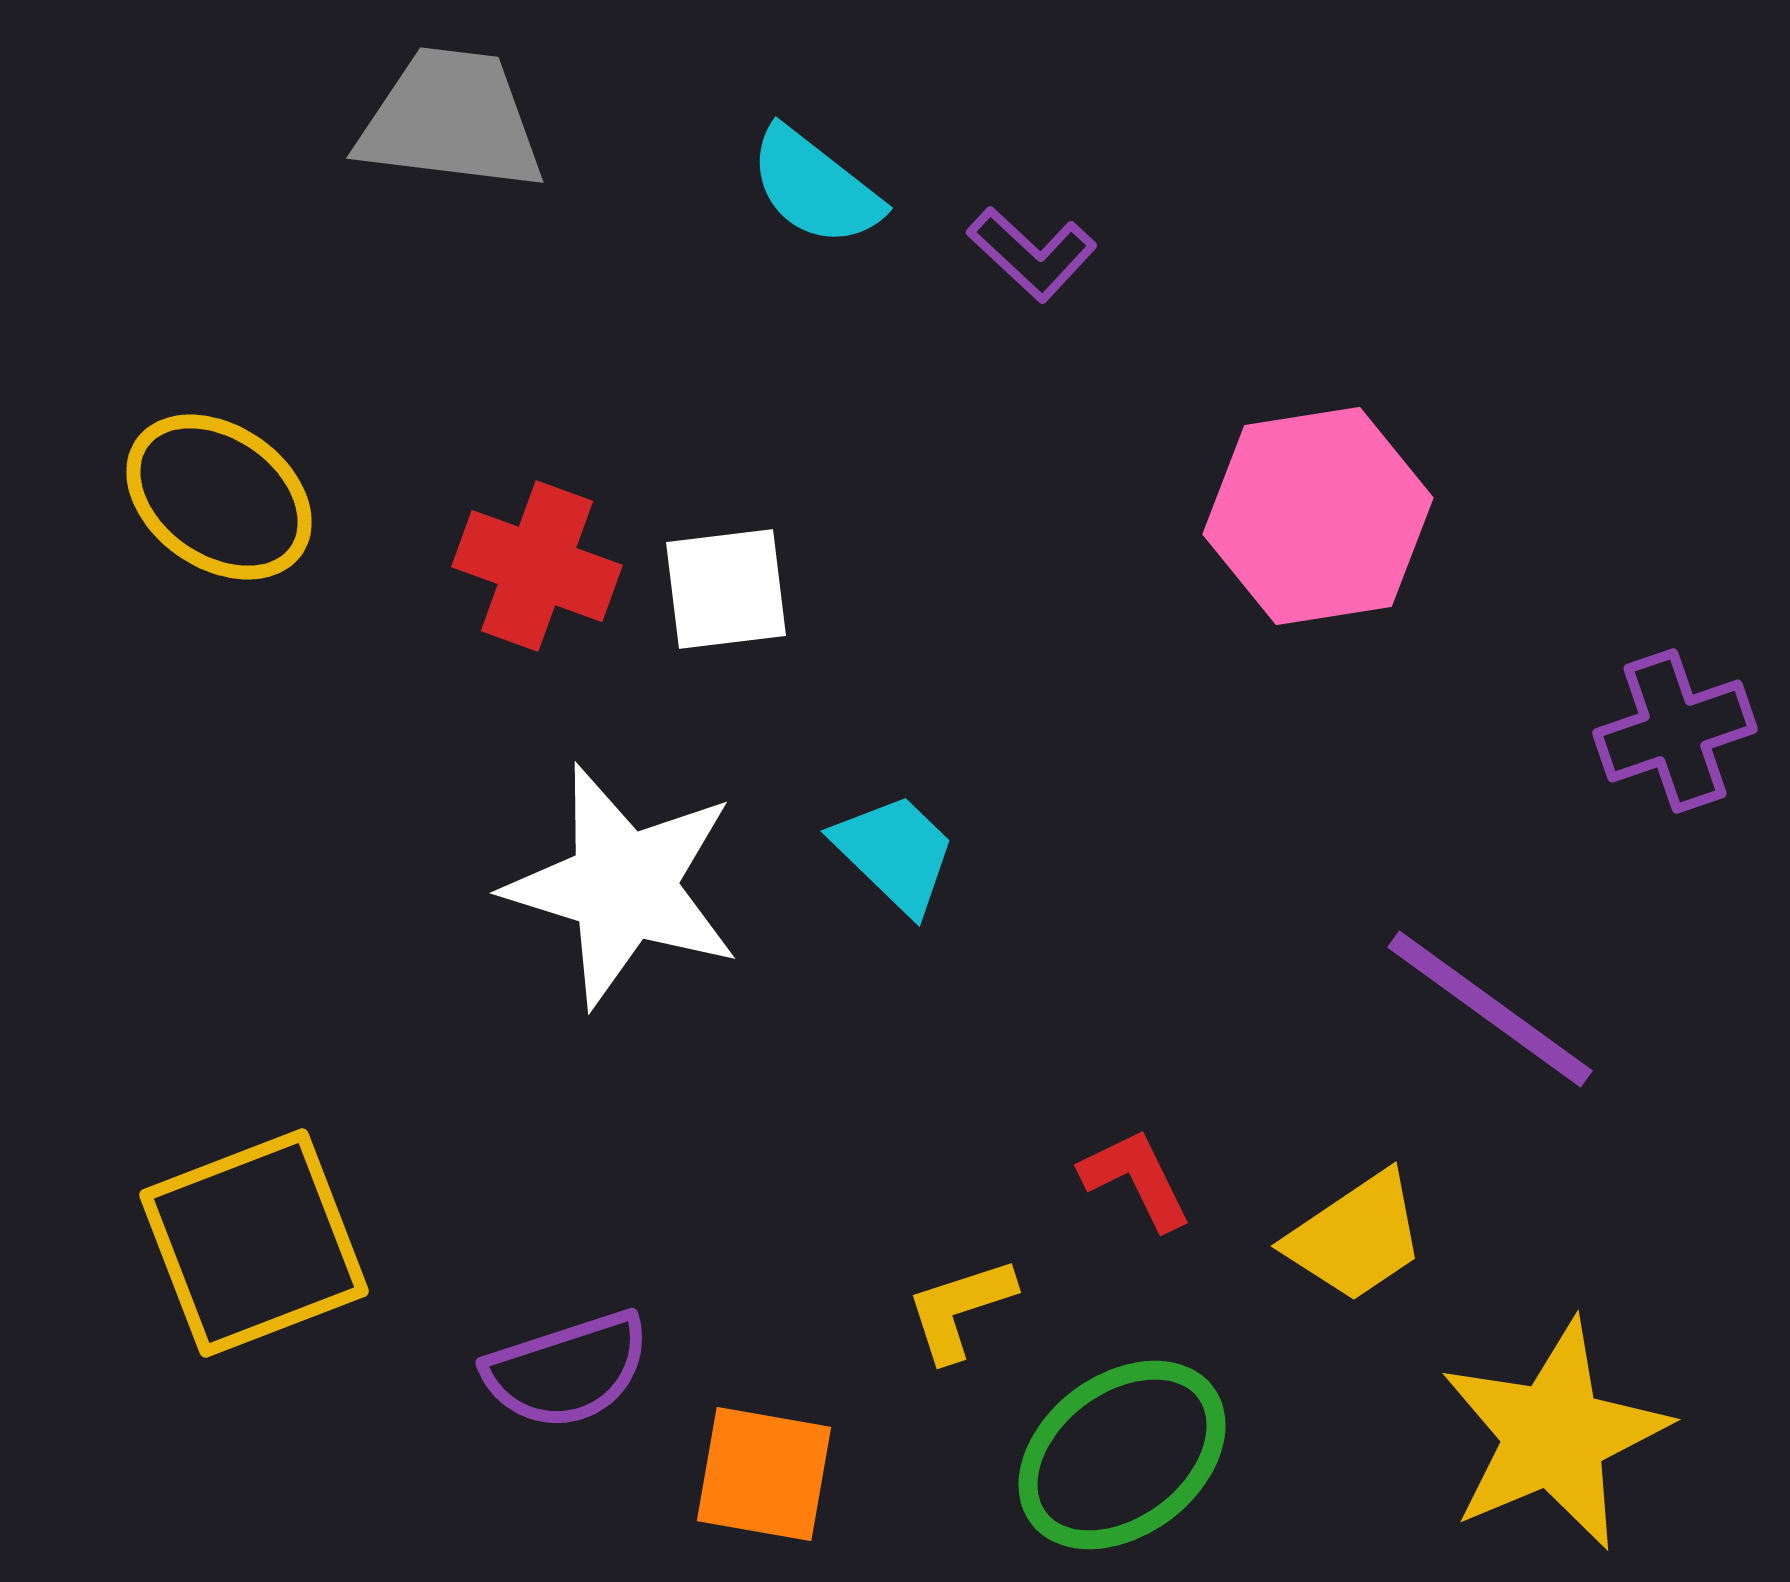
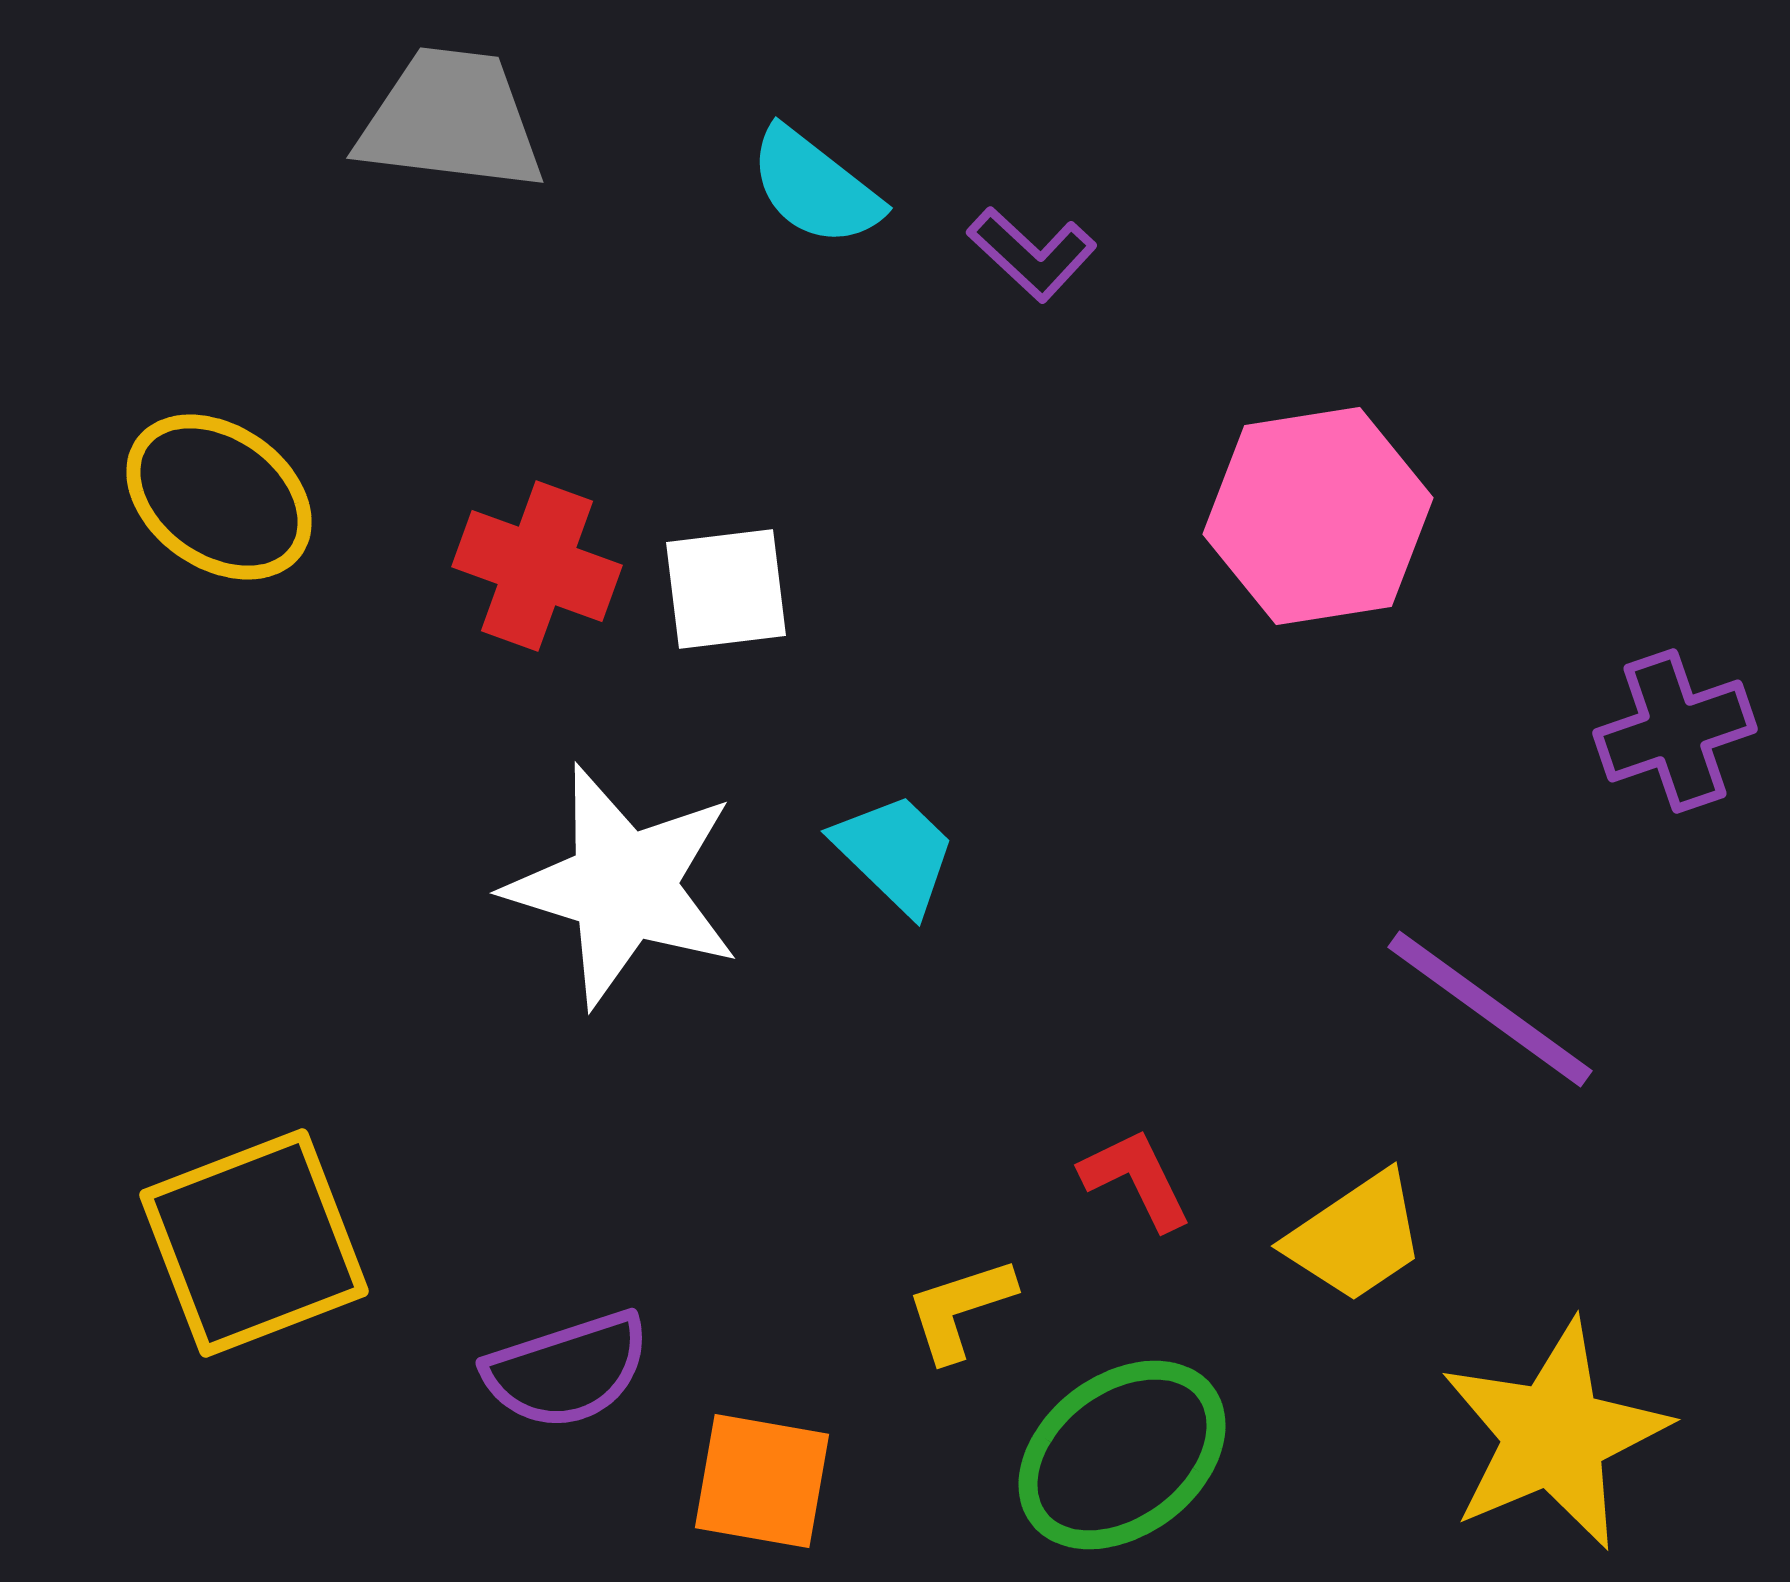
orange square: moved 2 px left, 7 px down
